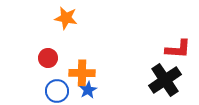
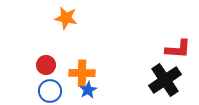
red circle: moved 2 px left, 7 px down
blue circle: moved 7 px left
